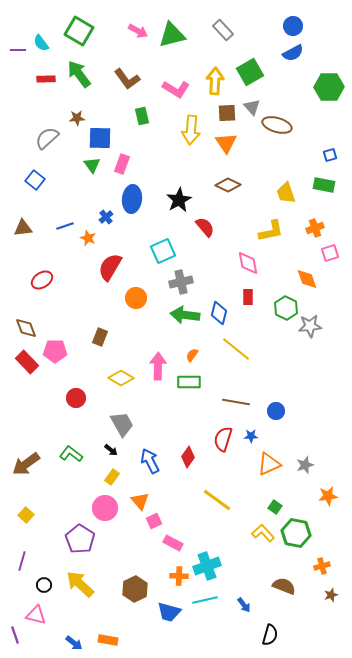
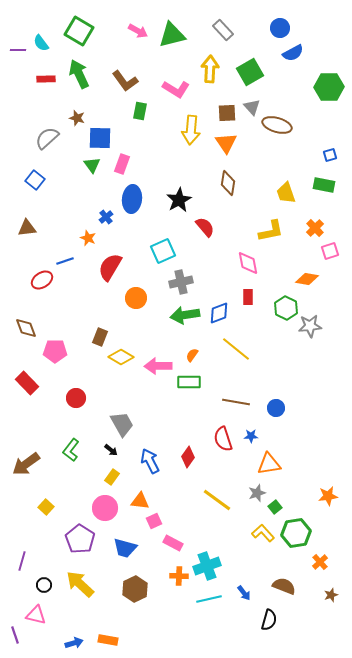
blue circle at (293, 26): moved 13 px left, 2 px down
green arrow at (79, 74): rotated 12 degrees clockwise
brown L-shape at (127, 79): moved 2 px left, 2 px down
yellow arrow at (215, 81): moved 5 px left, 12 px up
green rectangle at (142, 116): moved 2 px left, 5 px up; rotated 24 degrees clockwise
brown star at (77, 118): rotated 21 degrees clockwise
brown diamond at (228, 185): moved 2 px up; rotated 75 degrees clockwise
blue line at (65, 226): moved 35 px down
brown triangle at (23, 228): moved 4 px right
orange cross at (315, 228): rotated 24 degrees counterclockwise
pink square at (330, 253): moved 2 px up
orange diamond at (307, 279): rotated 60 degrees counterclockwise
blue diamond at (219, 313): rotated 55 degrees clockwise
green arrow at (185, 315): rotated 16 degrees counterclockwise
red rectangle at (27, 362): moved 21 px down
pink arrow at (158, 366): rotated 92 degrees counterclockwise
yellow diamond at (121, 378): moved 21 px up
blue circle at (276, 411): moved 3 px up
red semicircle at (223, 439): rotated 35 degrees counterclockwise
green L-shape at (71, 454): moved 4 px up; rotated 90 degrees counterclockwise
orange triangle at (269, 464): rotated 15 degrees clockwise
gray star at (305, 465): moved 48 px left, 28 px down
orange triangle at (140, 501): rotated 42 degrees counterclockwise
green square at (275, 507): rotated 16 degrees clockwise
yellow square at (26, 515): moved 20 px right, 8 px up
green hexagon at (296, 533): rotated 20 degrees counterclockwise
orange cross at (322, 566): moved 2 px left, 4 px up; rotated 28 degrees counterclockwise
cyan line at (205, 600): moved 4 px right, 1 px up
blue arrow at (244, 605): moved 12 px up
blue trapezoid at (169, 612): moved 44 px left, 64 px up
black semicircle at (270, 635): moved 1 px left, 15 px up
blue arrow at (74, 643): rotated 54 degrees counterclockwise
